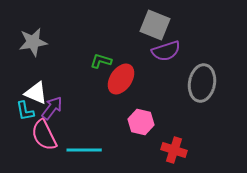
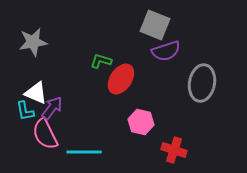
pink semicircle: moved 1 px right, 1 px up
cyan line: moved 2 px down
